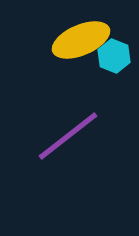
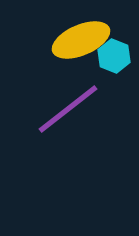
purple line: moved 27 px up
